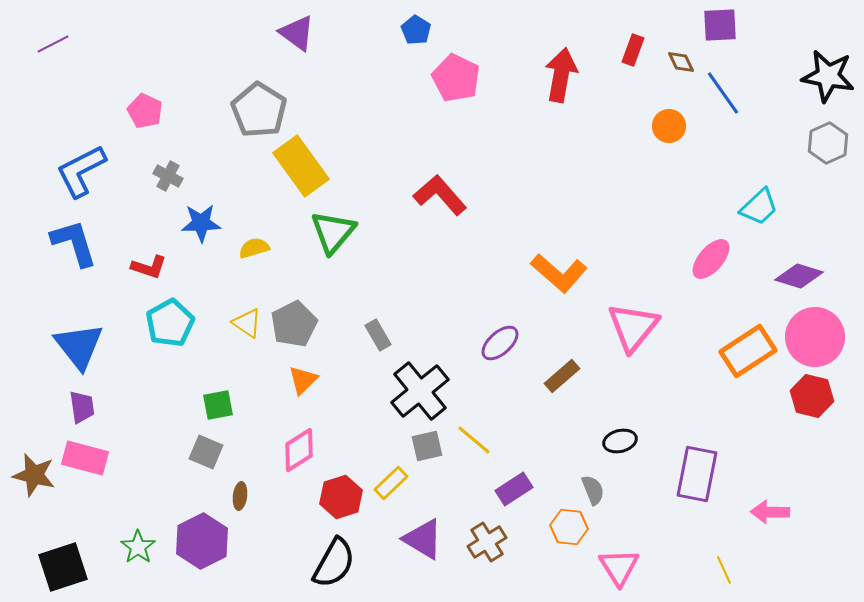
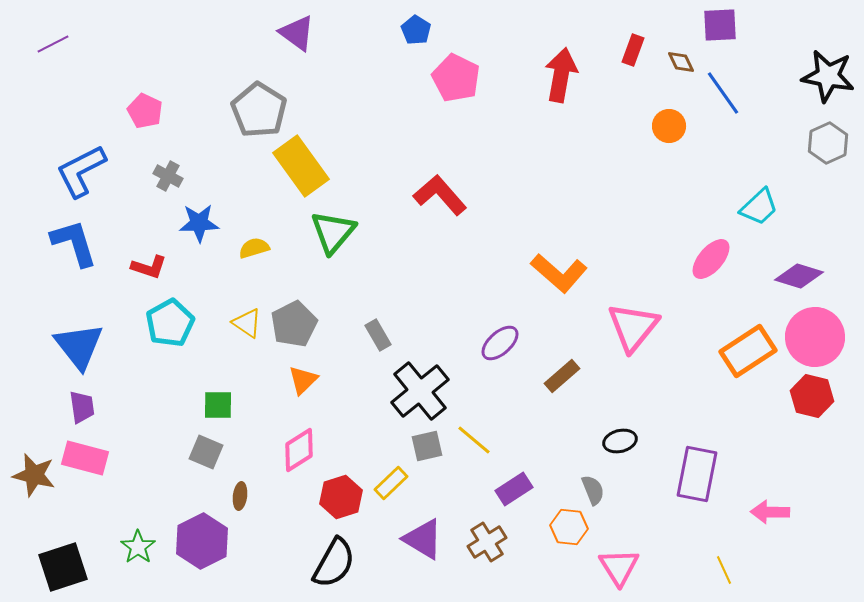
blue star at (201, 223): moved 2 px left
green square at (218, 405): rotated 12 degrees clockwise
